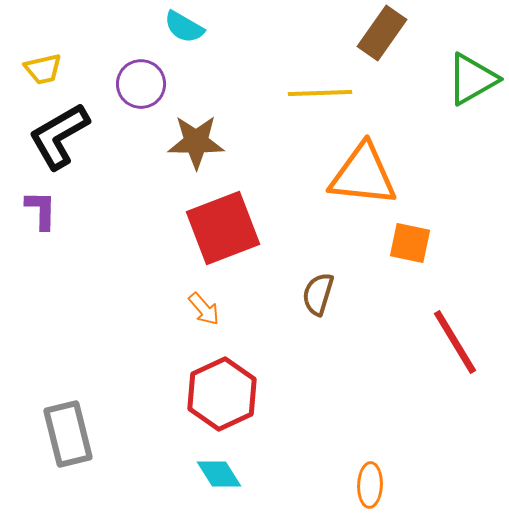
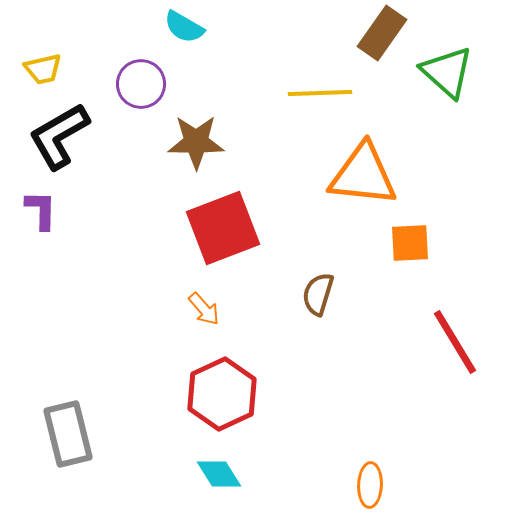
green triangle: moved 25 px left, 7 px up; rotated 48 degrees counterclockwise
orange square: rotated 15 degrees counterclockwise
